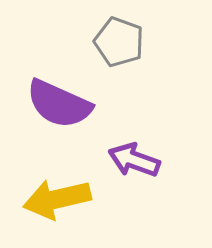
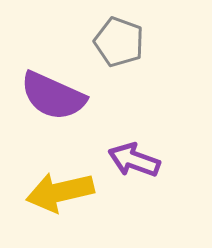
purple semicircle: moved 6 px left, 8 px up
yellow arrow: moved 3 px right, 7 px up
